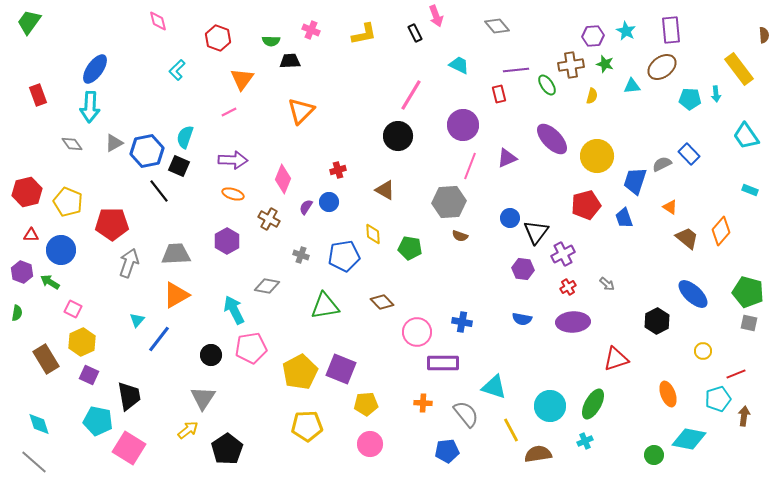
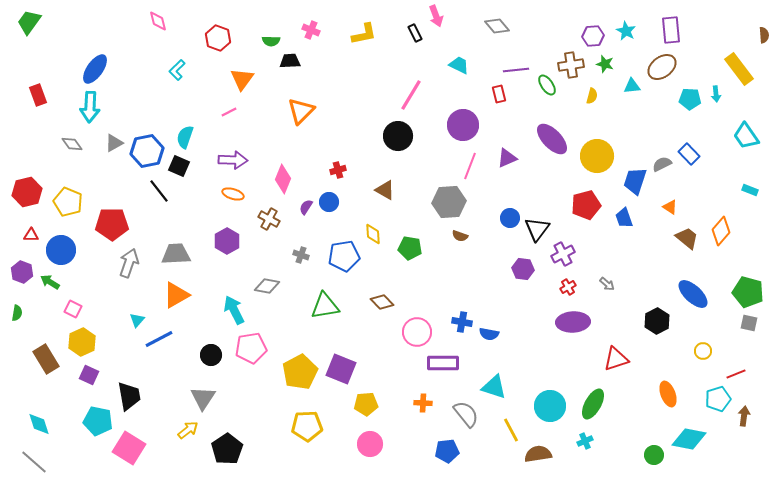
black triangle at (536, 232): moved 1 px right, 3 px up
blue semicircle at (522, 319): moved 33 px left, 15 px down
blue line at (159, 339): rotated 24 degrees clockwise
